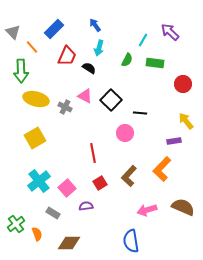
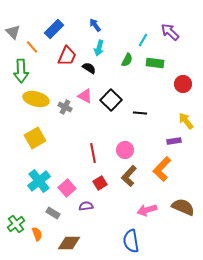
pink circle: moved 17 px down
